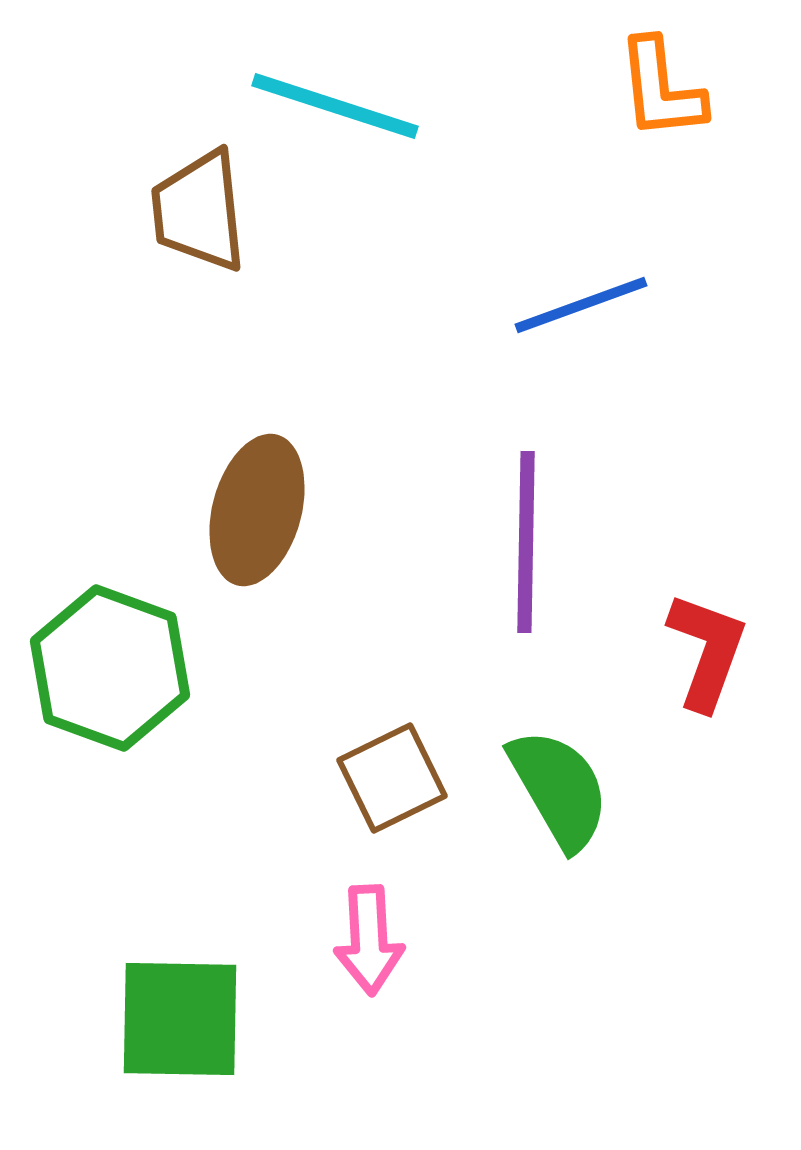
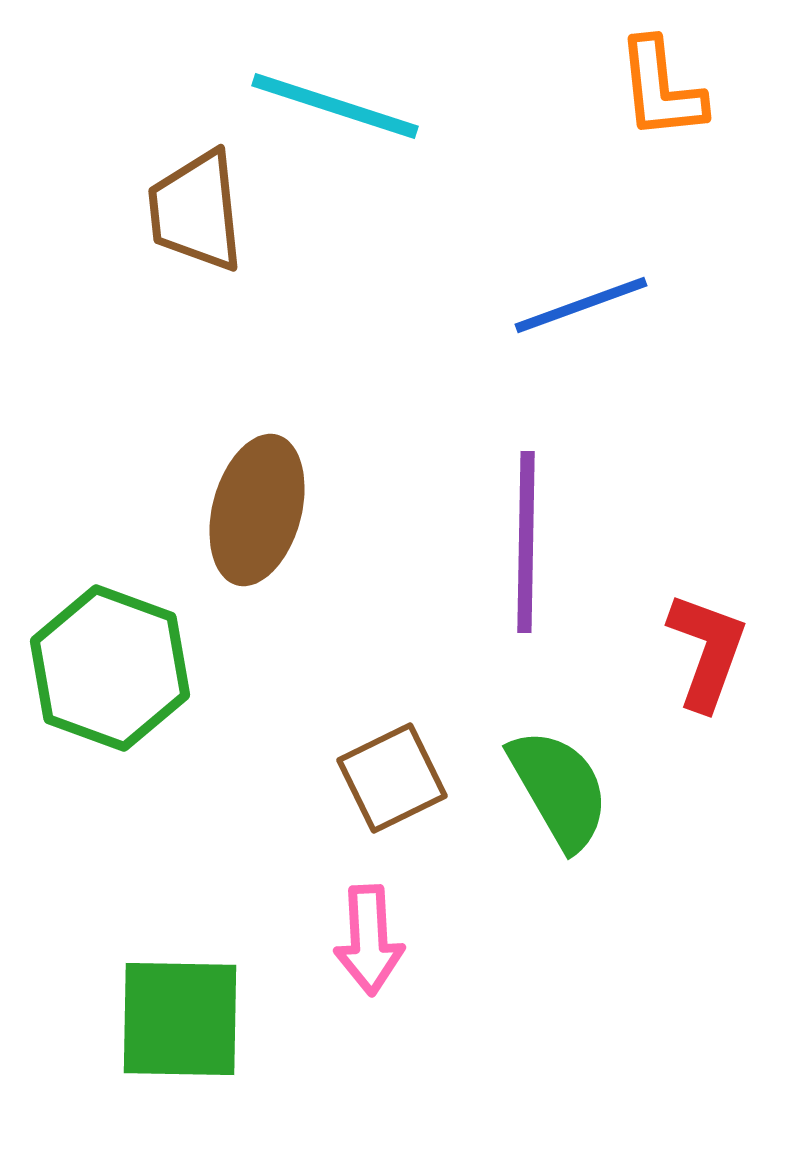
brown trapezoid: moved 3 px left
